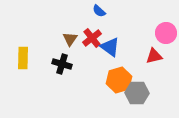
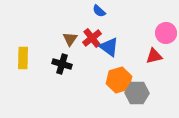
blue triangle: moved 1 px left
